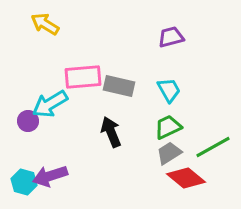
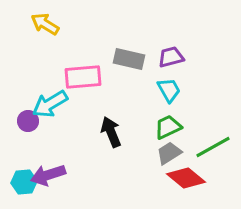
purple trapezoid: moved 20 px down
gray rectangle: moved 10 px right, 27 px up
purple arrow: moved 2 px left, 1 px up
cyan hexagon: rotated 20 degrees counterclockwise
